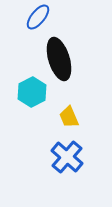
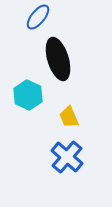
black ellipse: moved 1 px left
cyan hexagon: moved 4 px left, 3 px down; rotated 8 degrees counterclockwise
